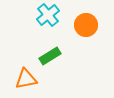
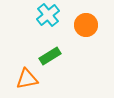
orange triangle: moved 1 px right
